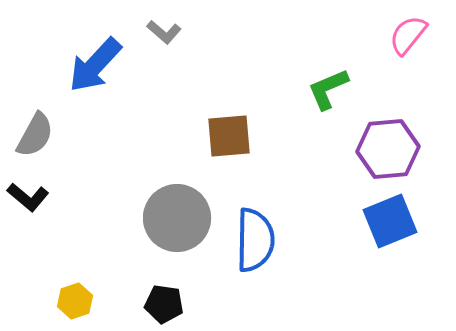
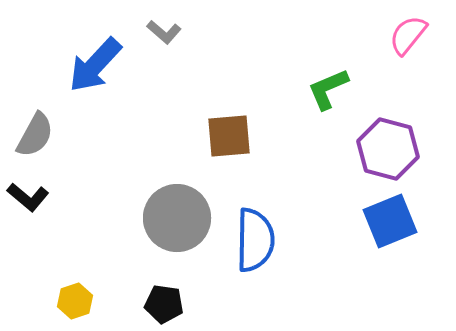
purple hexagon: rotated 20 degrees clockwise
